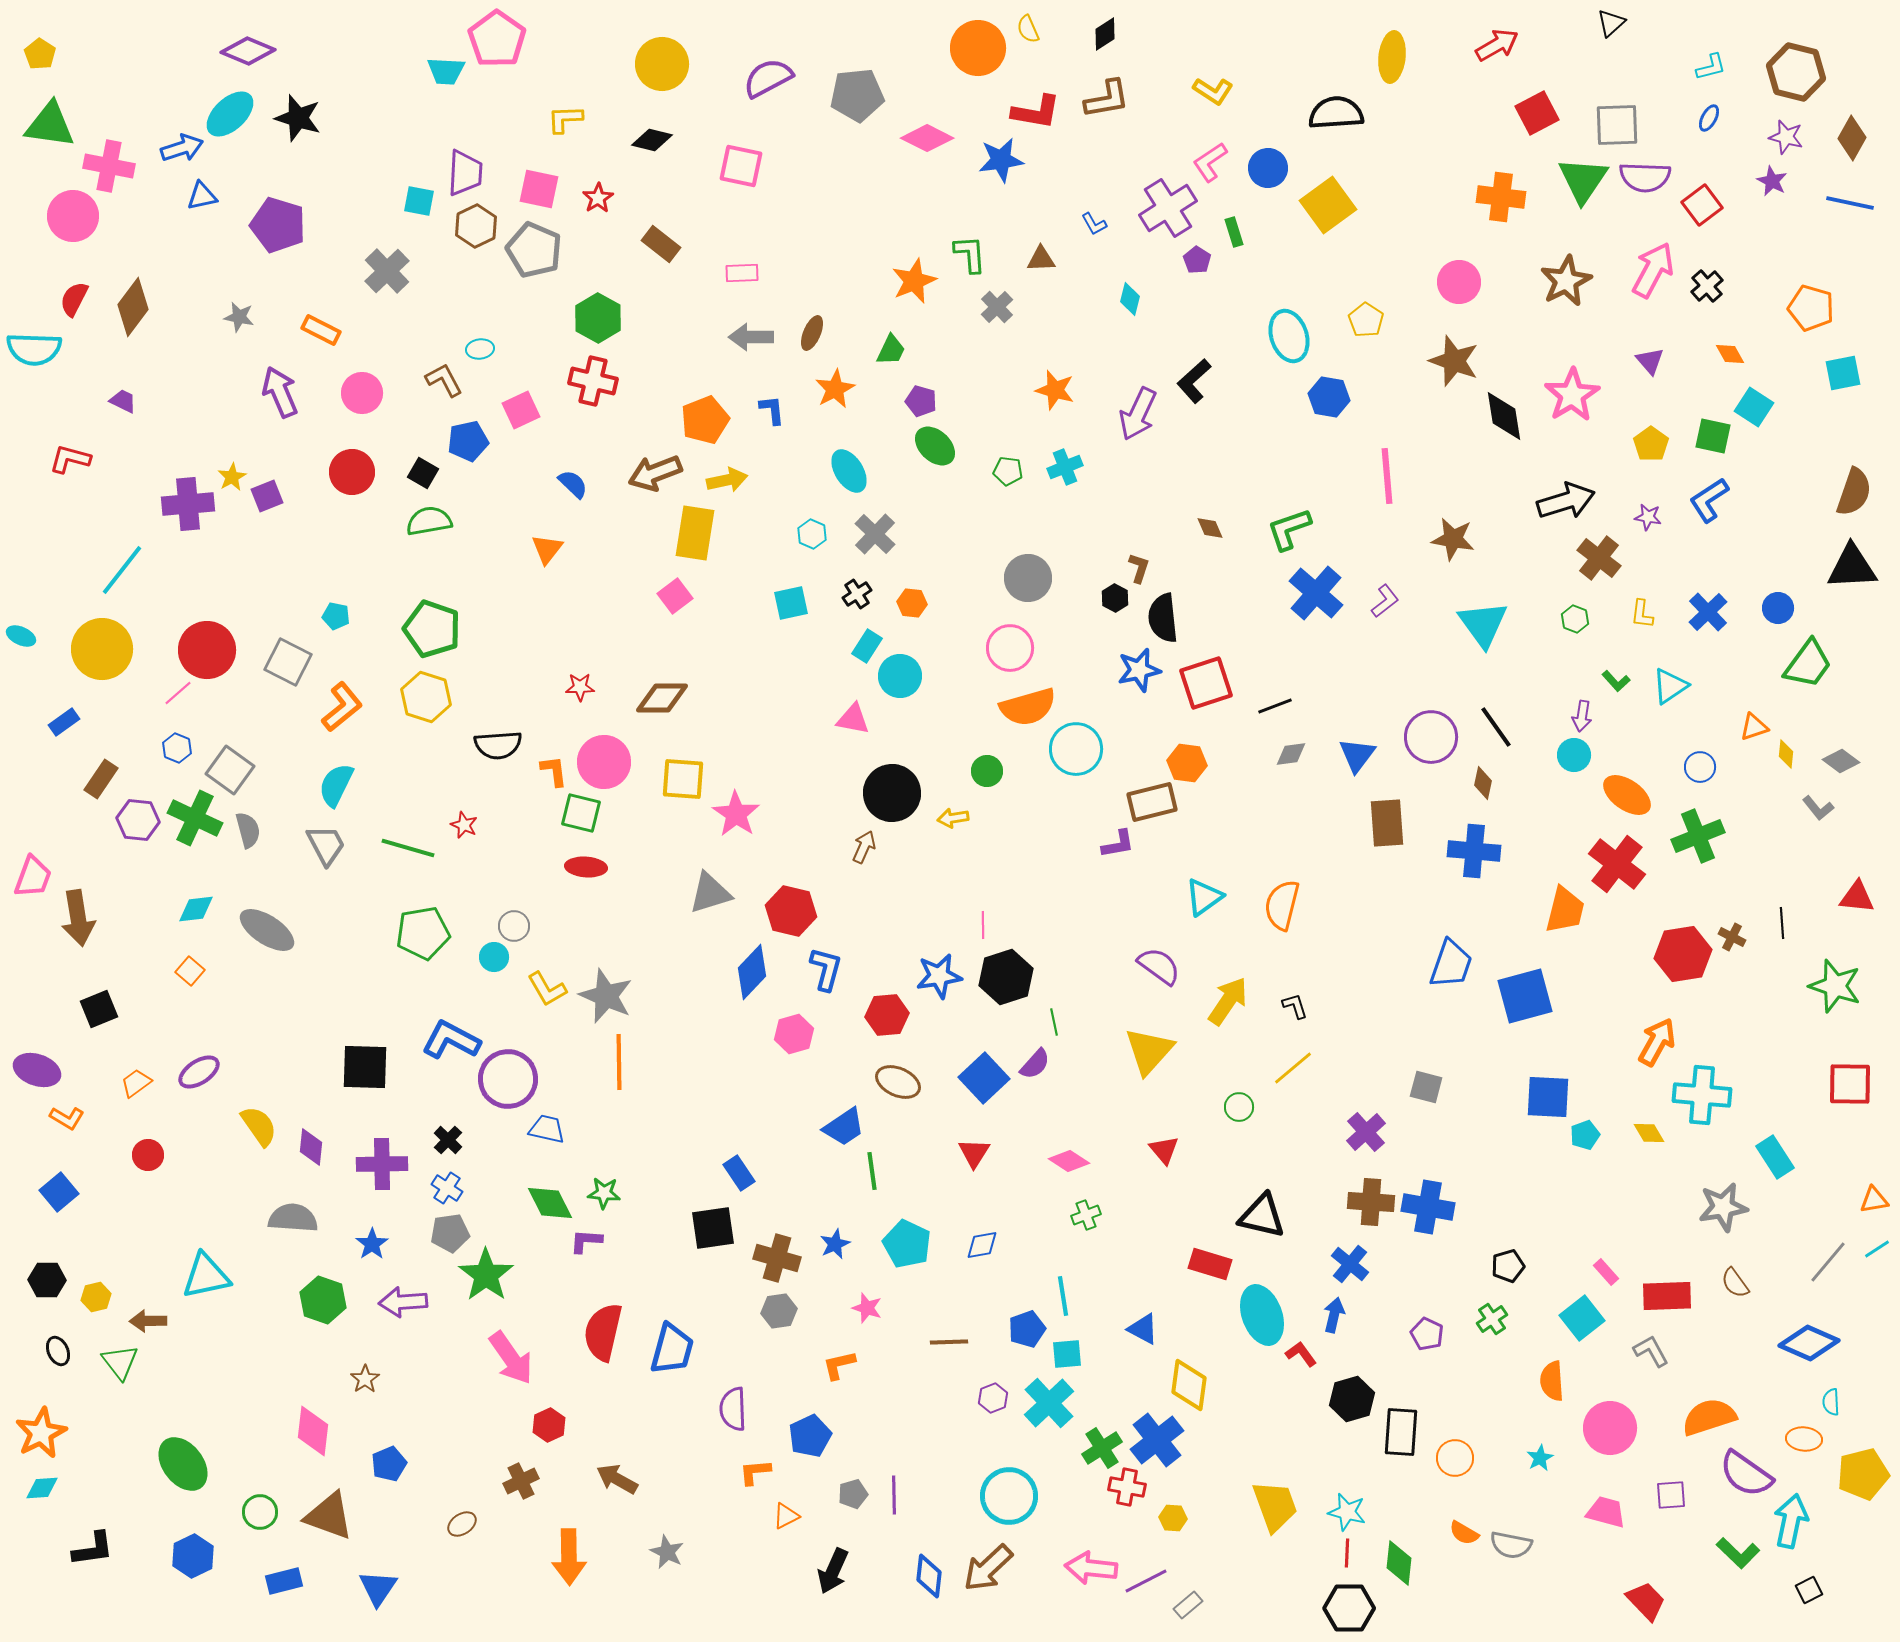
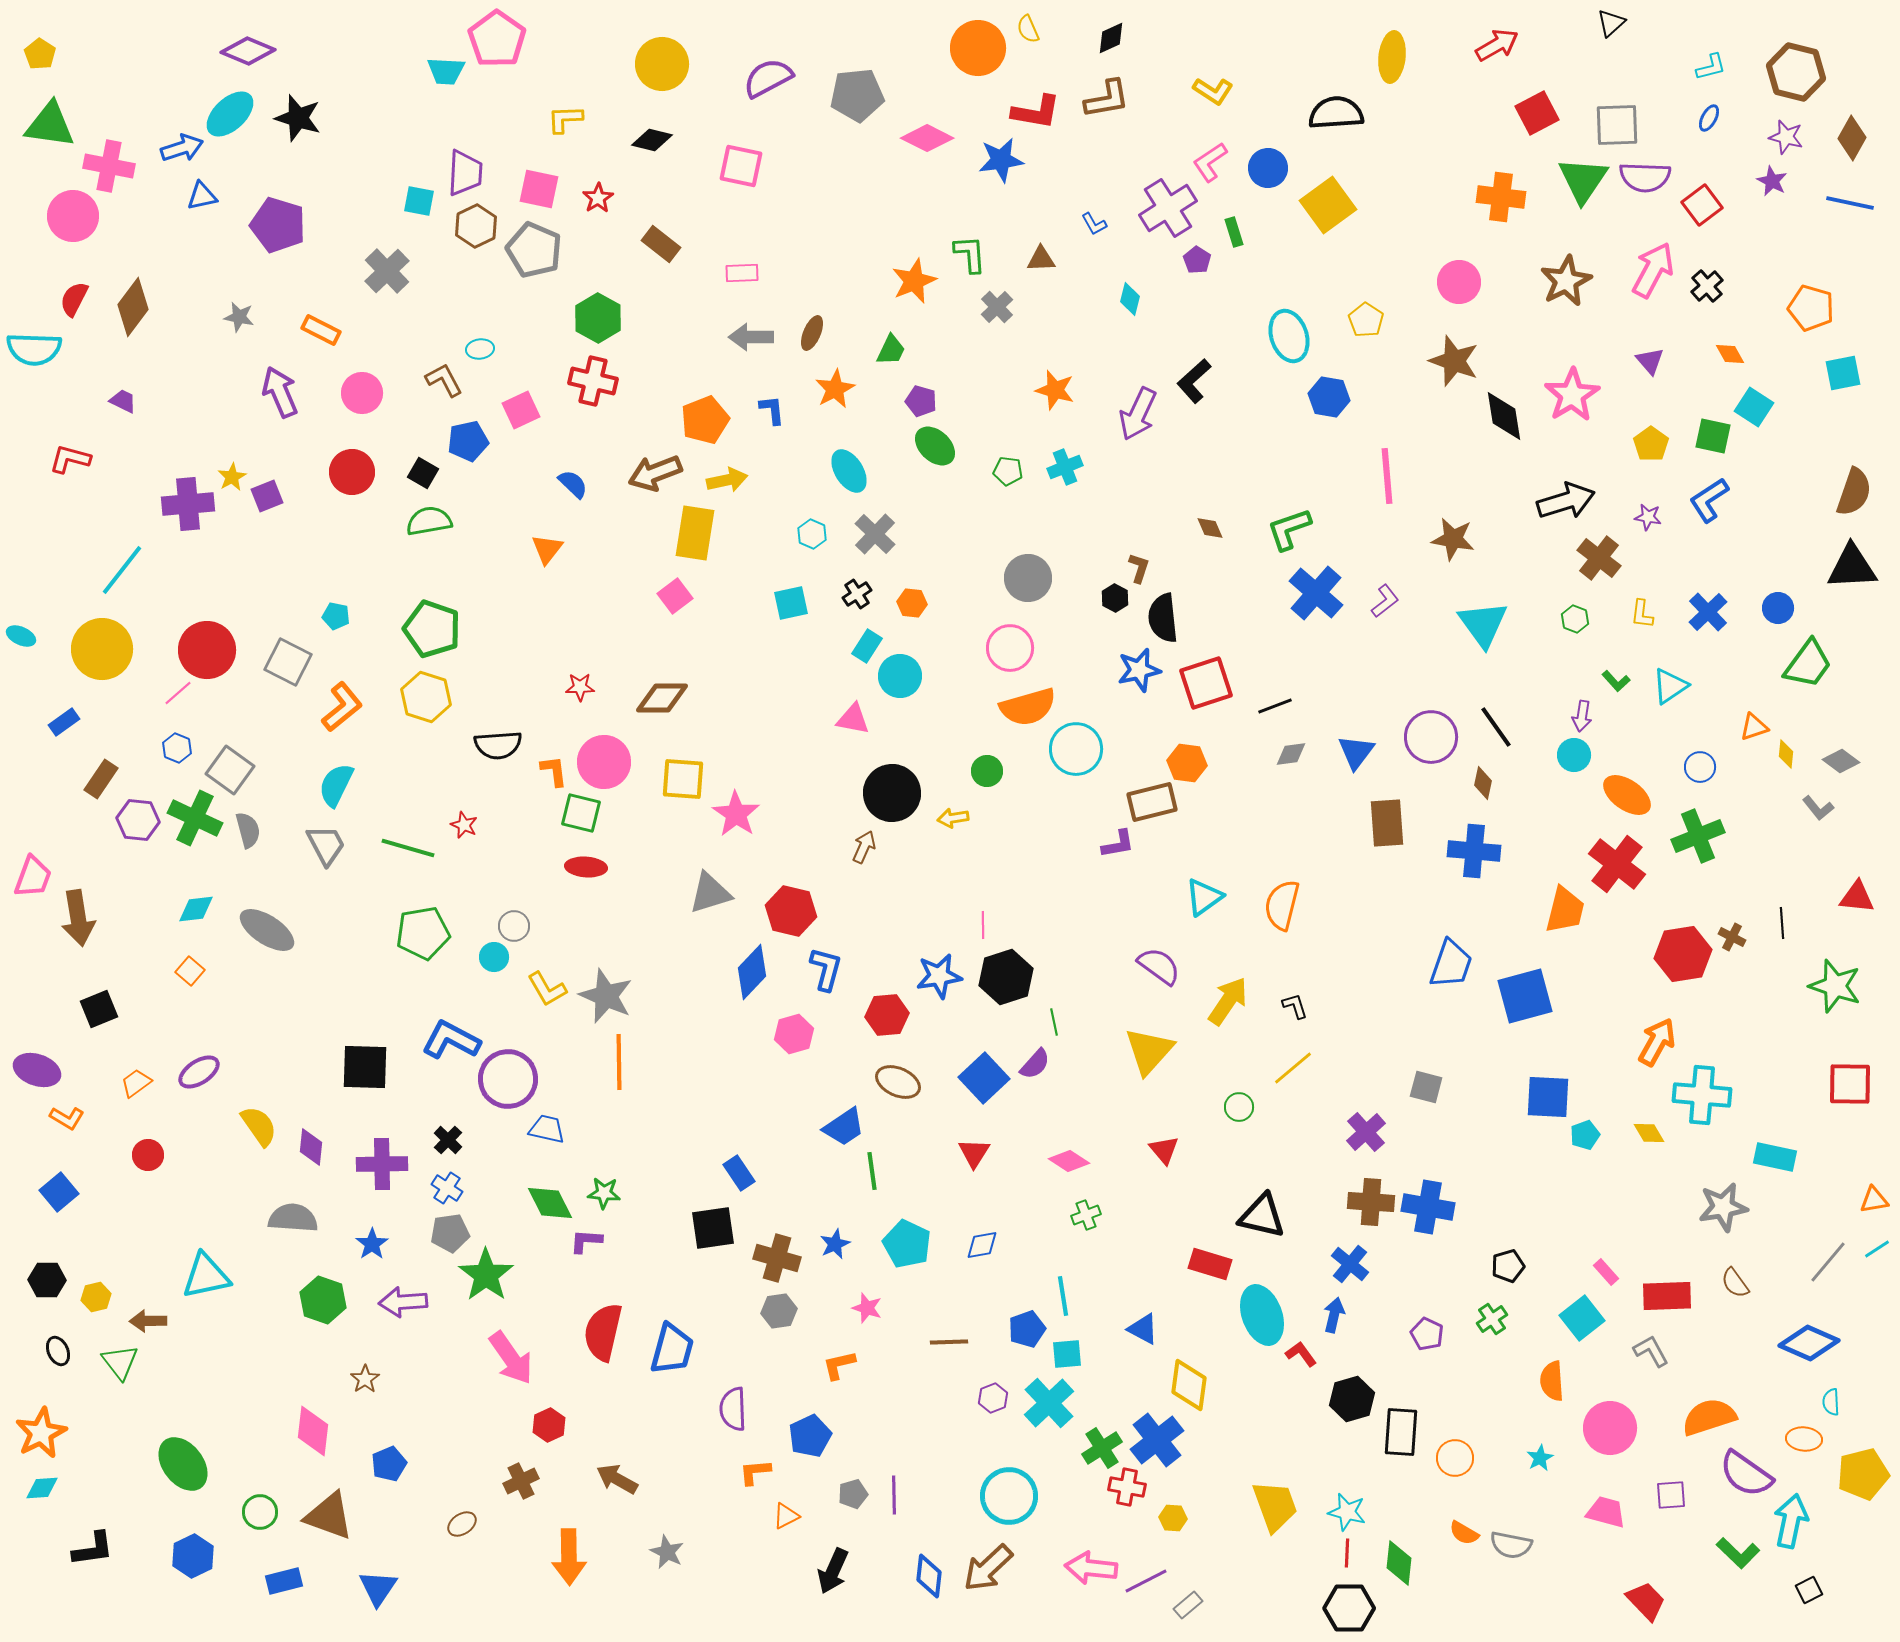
black diamond at (1105, 34): moved 6 px right, 4 px down; rotated 8 degrees clockwise
blue triangle at (1357, 755): moved 1 px left, 3 px up
cyan rectangle at (1775, 1157): rotated 45 degrees counterclockwise
